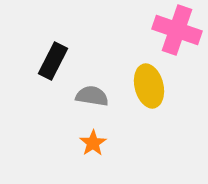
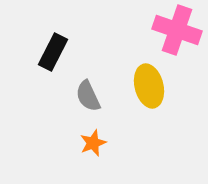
black rectangle: moved 9 px up
gray semicircle: moved 4 px left; rotated 124 degrees counterclockwise
orange star: rotated 12 degrees clockwise
